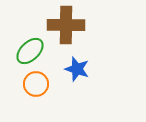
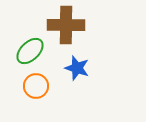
blue star: moved 1 px up
orange circle: moved 2 px down
